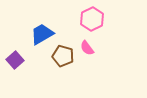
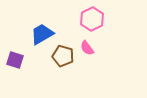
purple square: rotated 30 degrees counterclockwise
